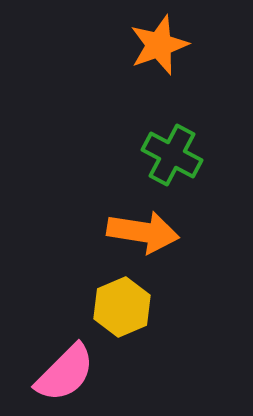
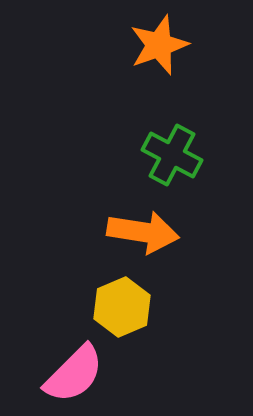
pink semicircle: moved 9 px right, 1 px down
